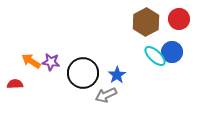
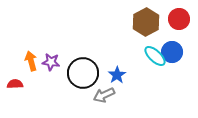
orange arrow: rotated 42 degrees clockwise
gray arrow: moved 2 px left
